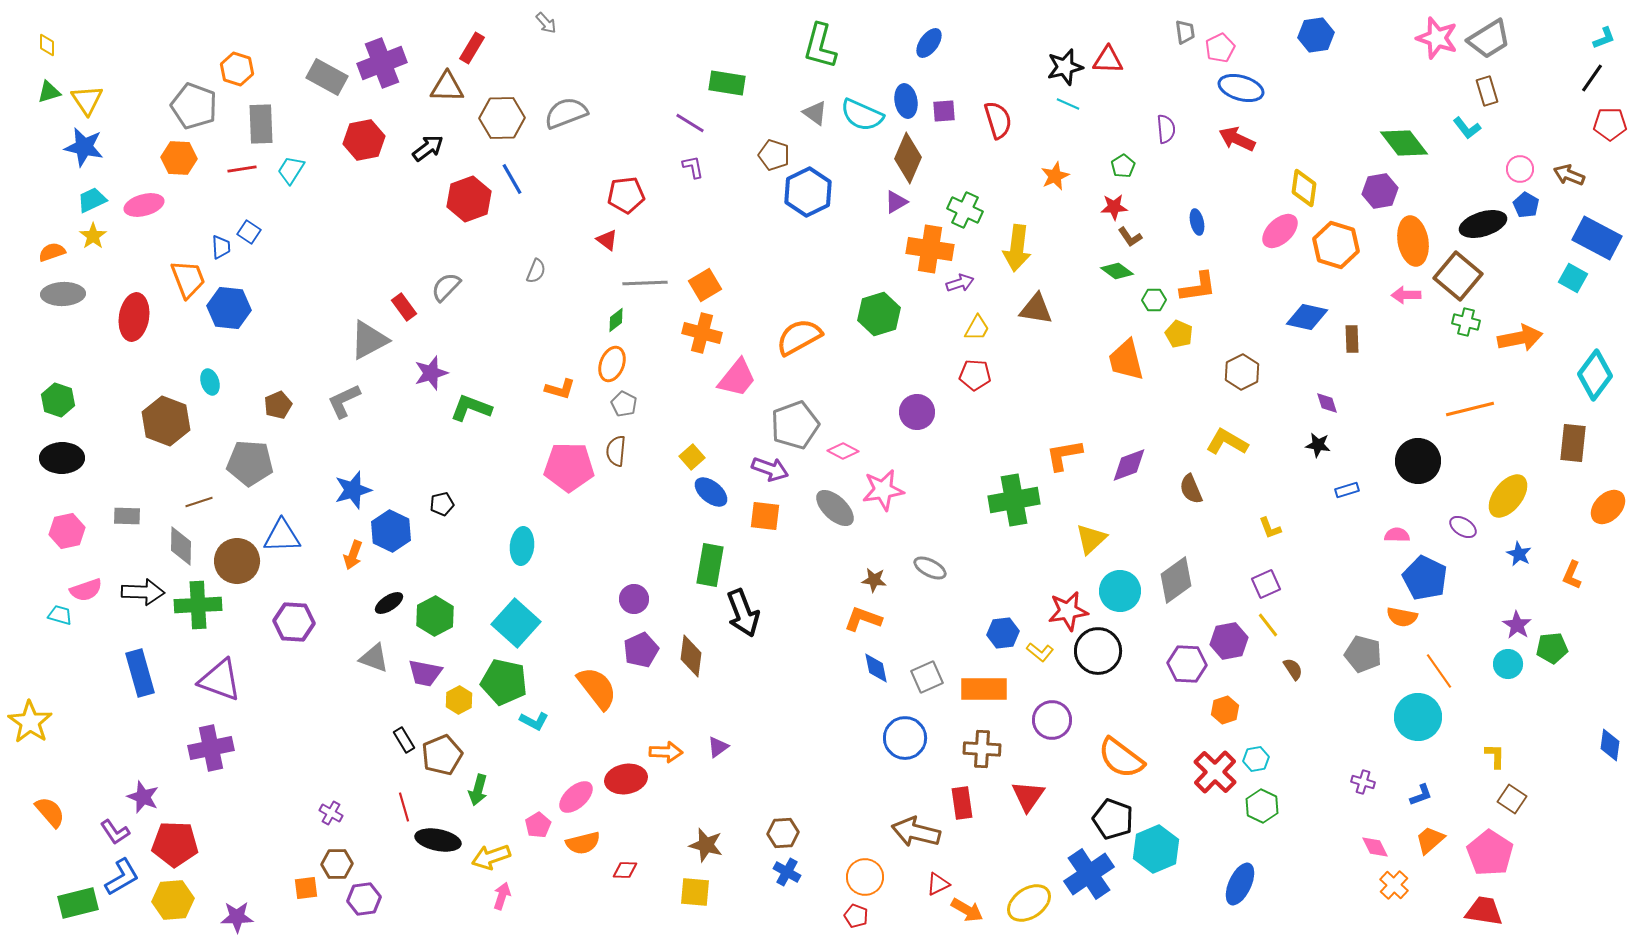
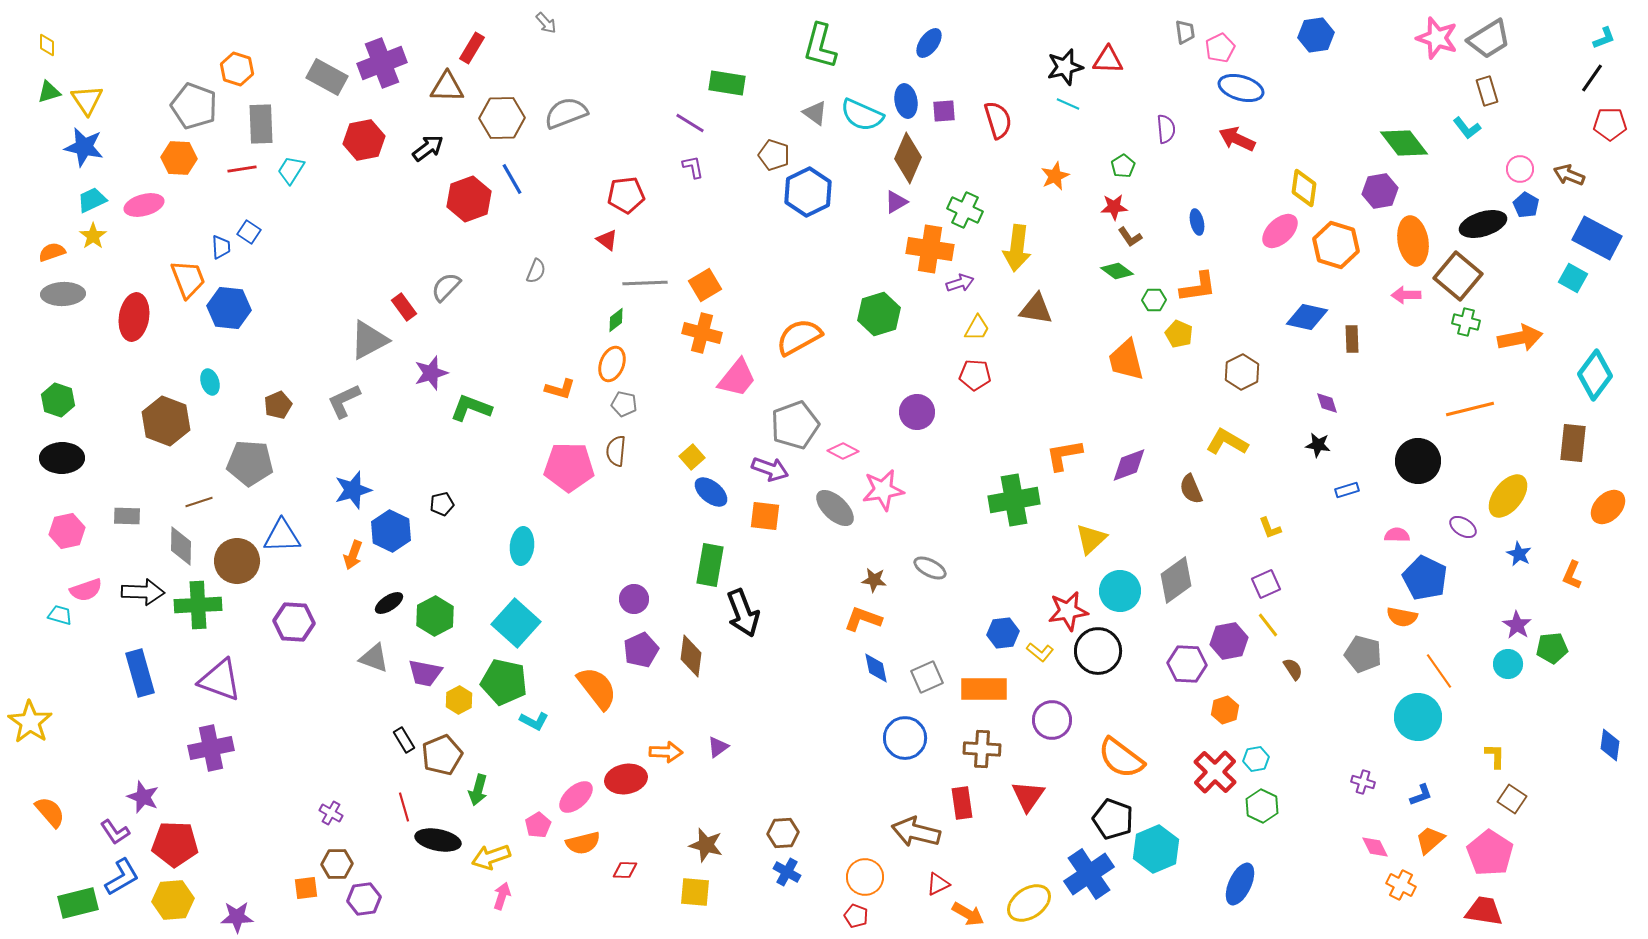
gray pentagon at (624, 404): rotated 15 degrees counterclockwise
orange cross at (1394, 885): moved 7 px right; rotated 16 degrees counterclockwise
orange arrow at (967, 910): moved 1 px right, 4 px down
